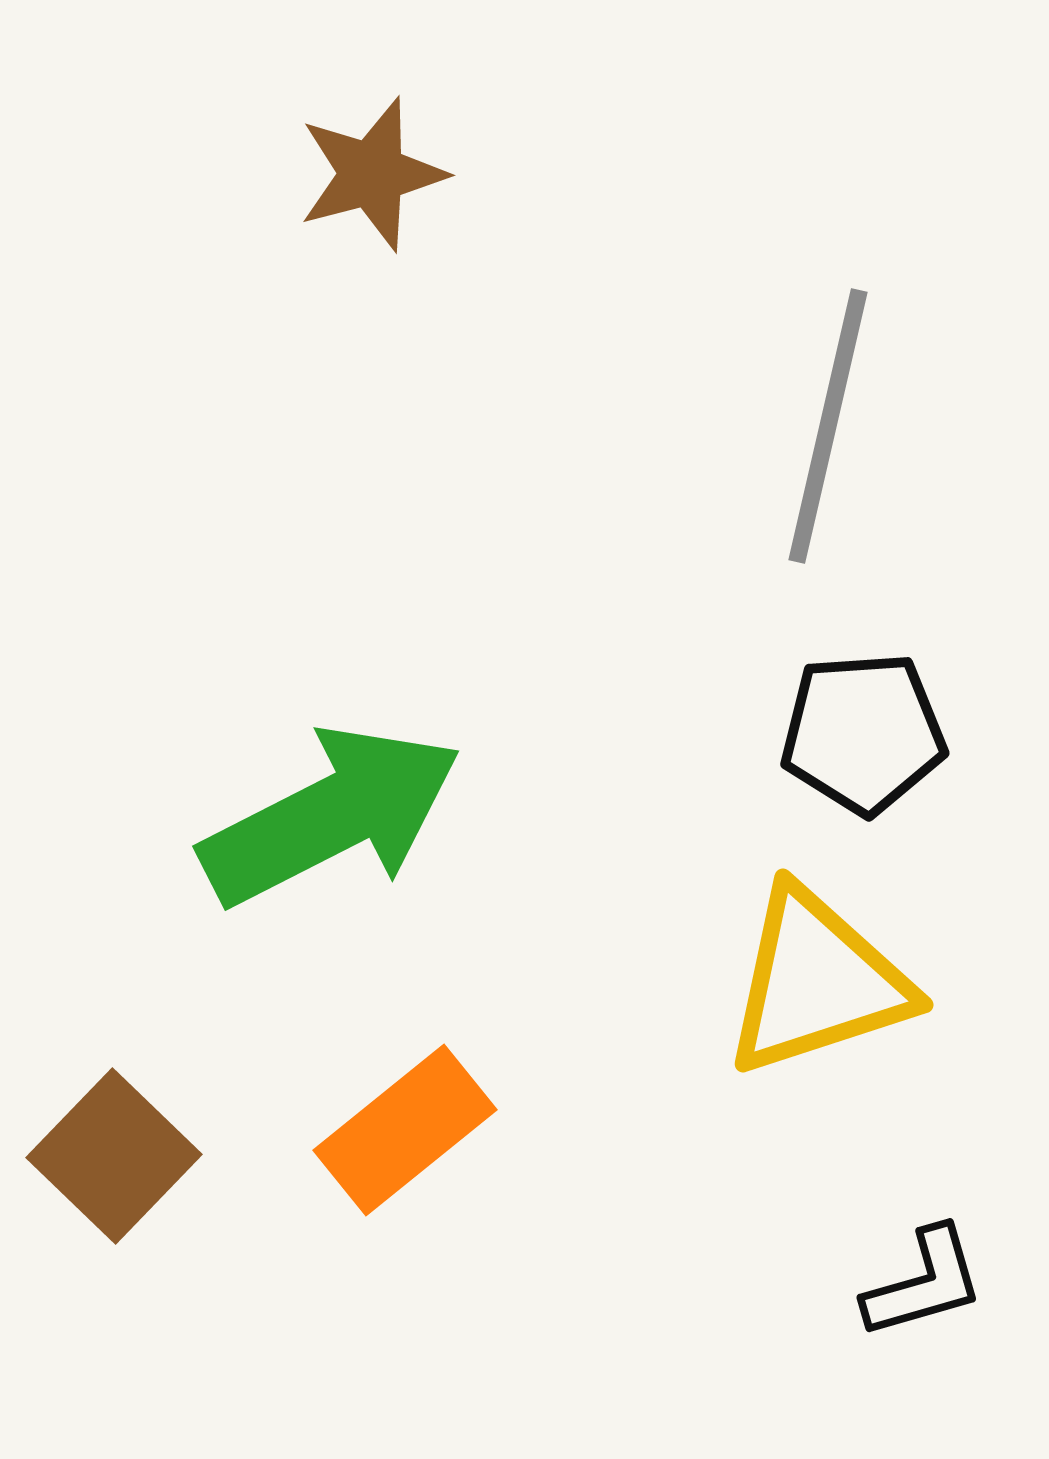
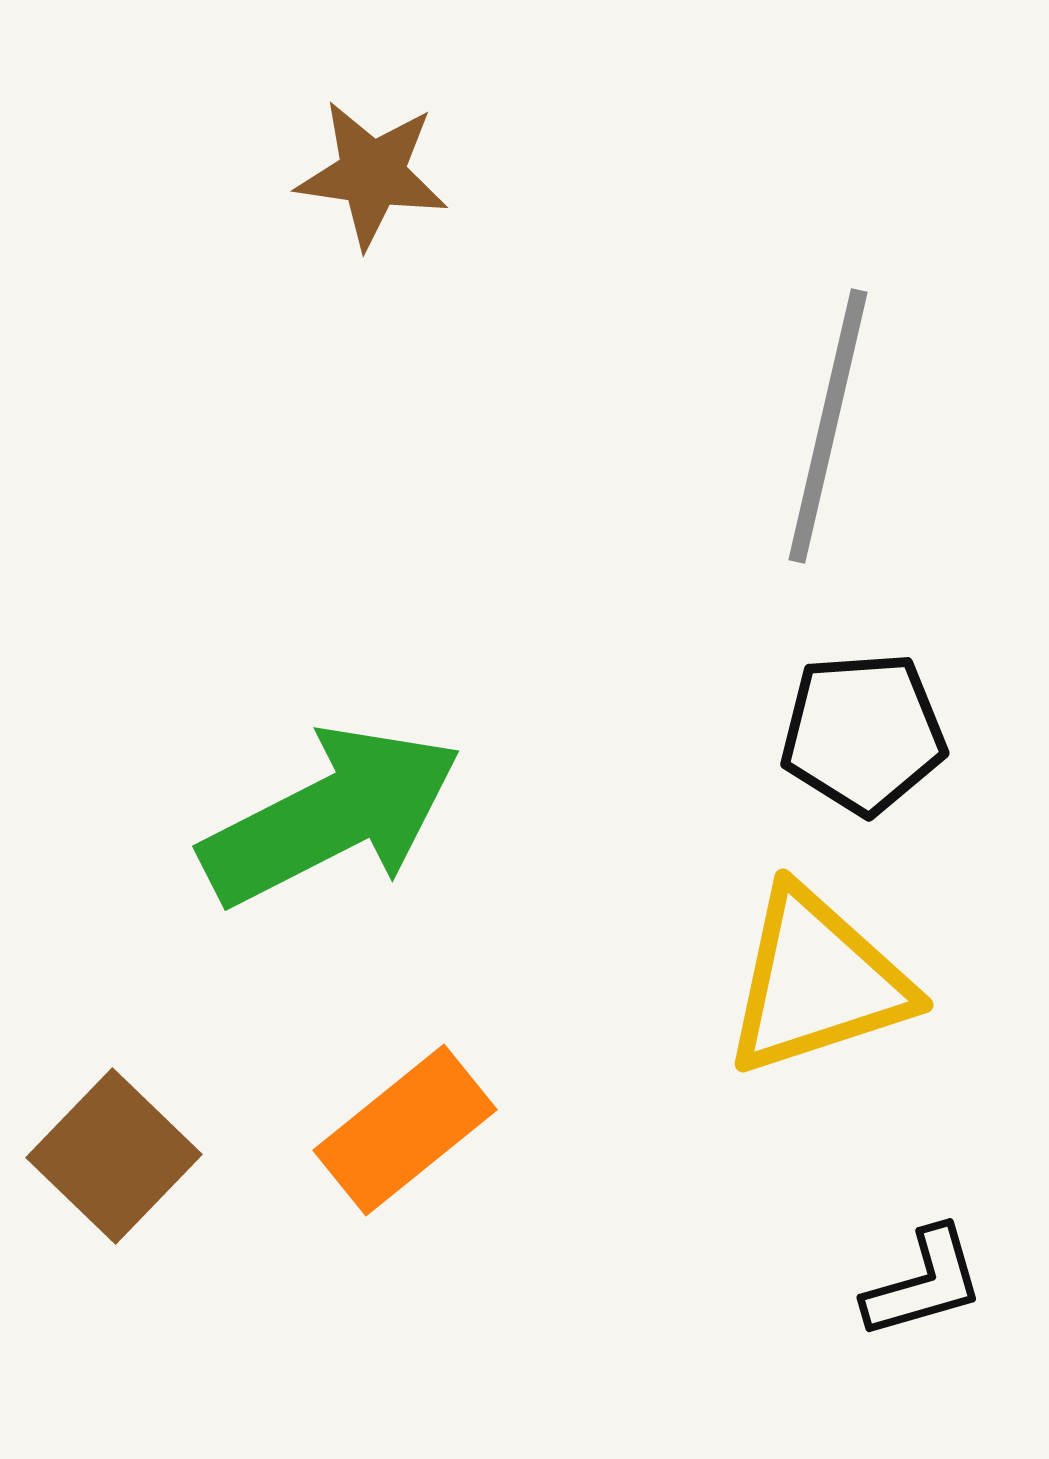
brown star: rotated 23 degrees clockwise
